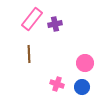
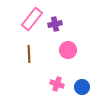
pink circle: moved 17 px left, 13 px up
